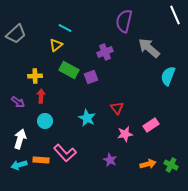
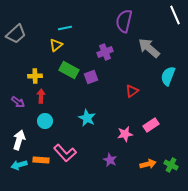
cyan line: rotated 40 degrees counterclockwise
red triangle: moved 15 px right, 17 px up; rotated 32 degrees clockwise
white arrow: moved 1 px left, 1 px down
